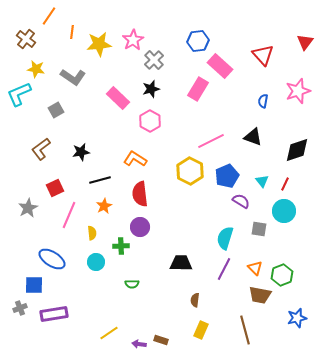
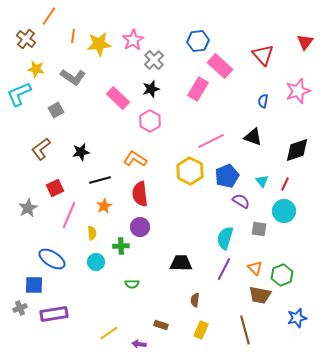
orange line at (72, 32): moved 1 px right, 4 px down
brown rectangle at (161, 340): moved 15 px up
